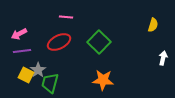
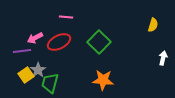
pink arrow: moved 16 px right, 4 px down
yellow square: rotated 28 degrees clockwise
